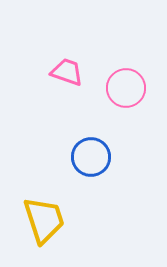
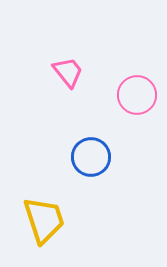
pink trapezoid: moved 1 px right; rotated 32 degrees clockwise
pink circle: moved 11 px right, 7 px down
